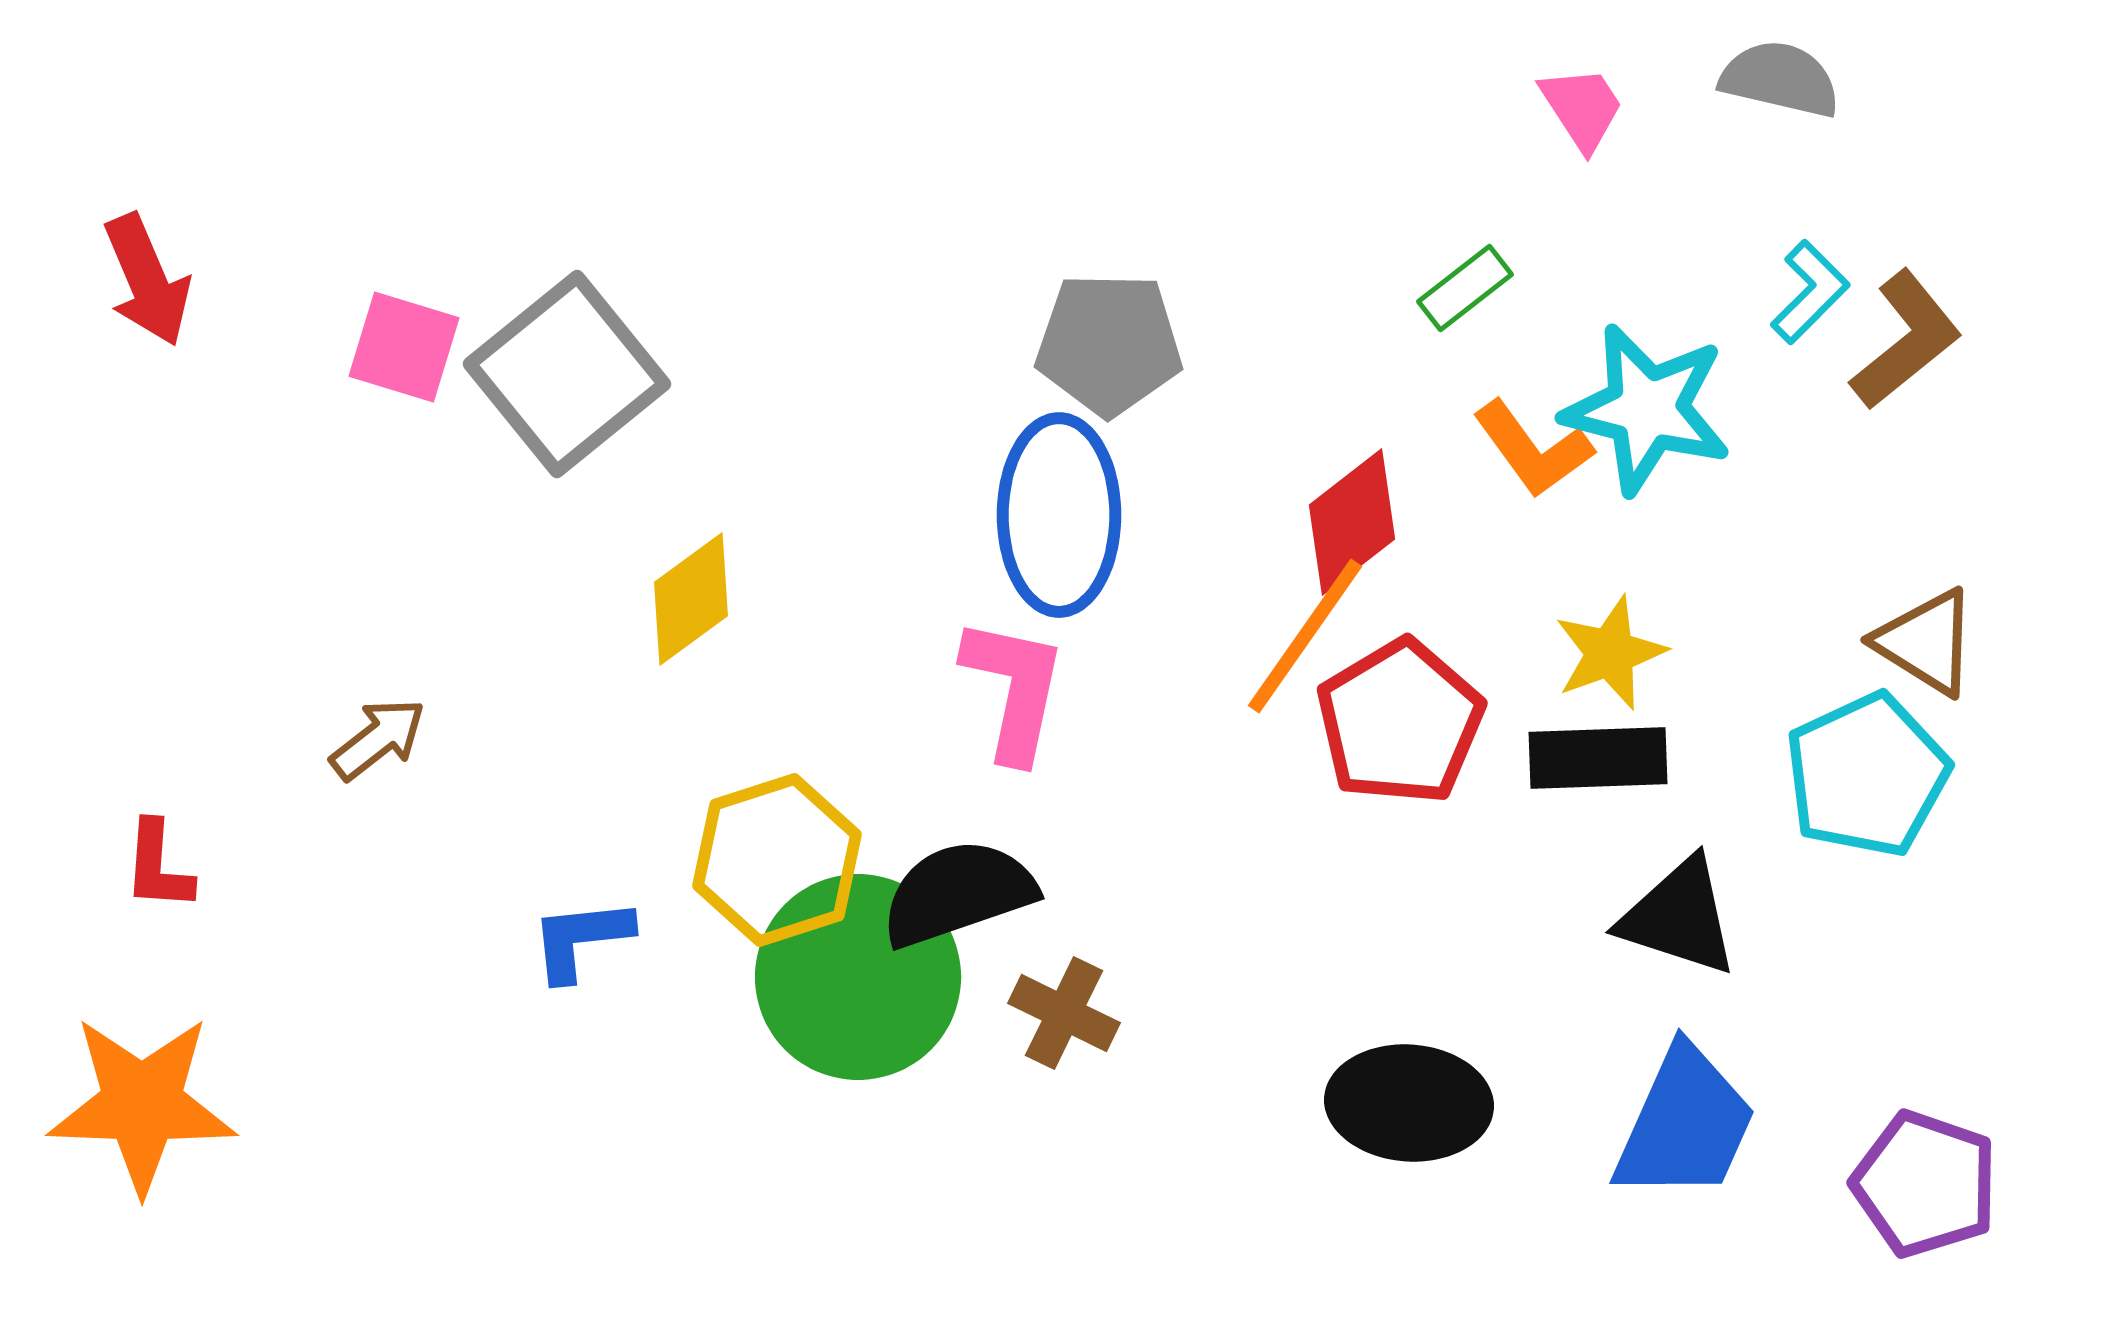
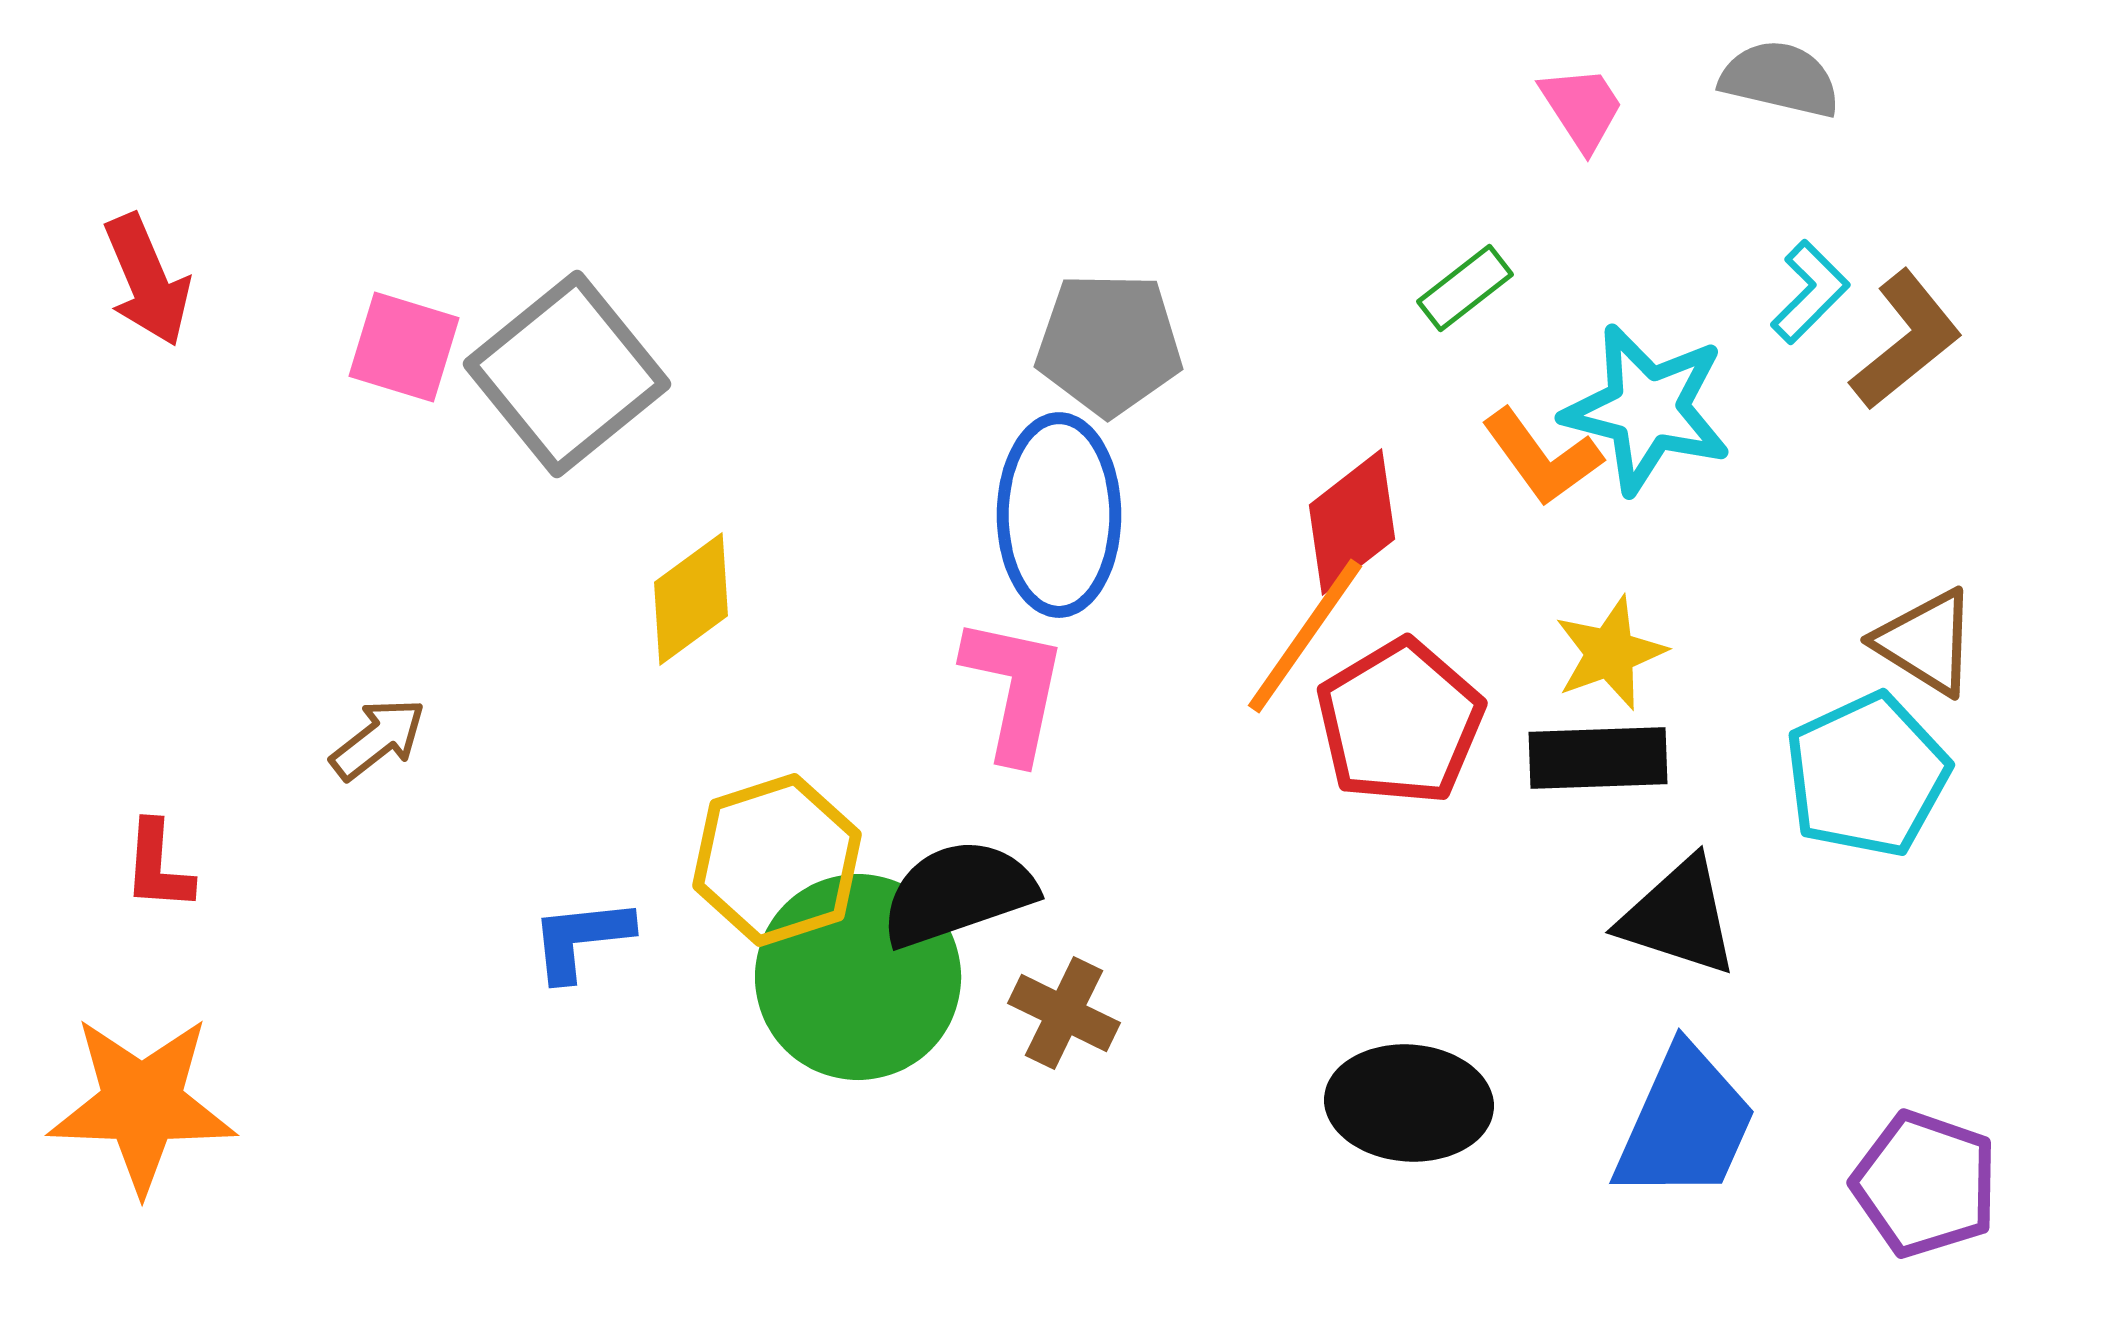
orange L-shape: moved 9 px right, 8 px down
